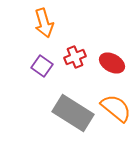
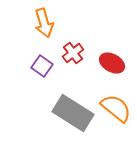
red cross: moved 2 px left, 4 px up; rotated 15 degrees counterclockwise
